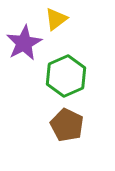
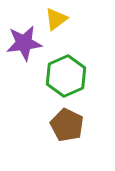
purple star: rotated 21 degrees clockwise
